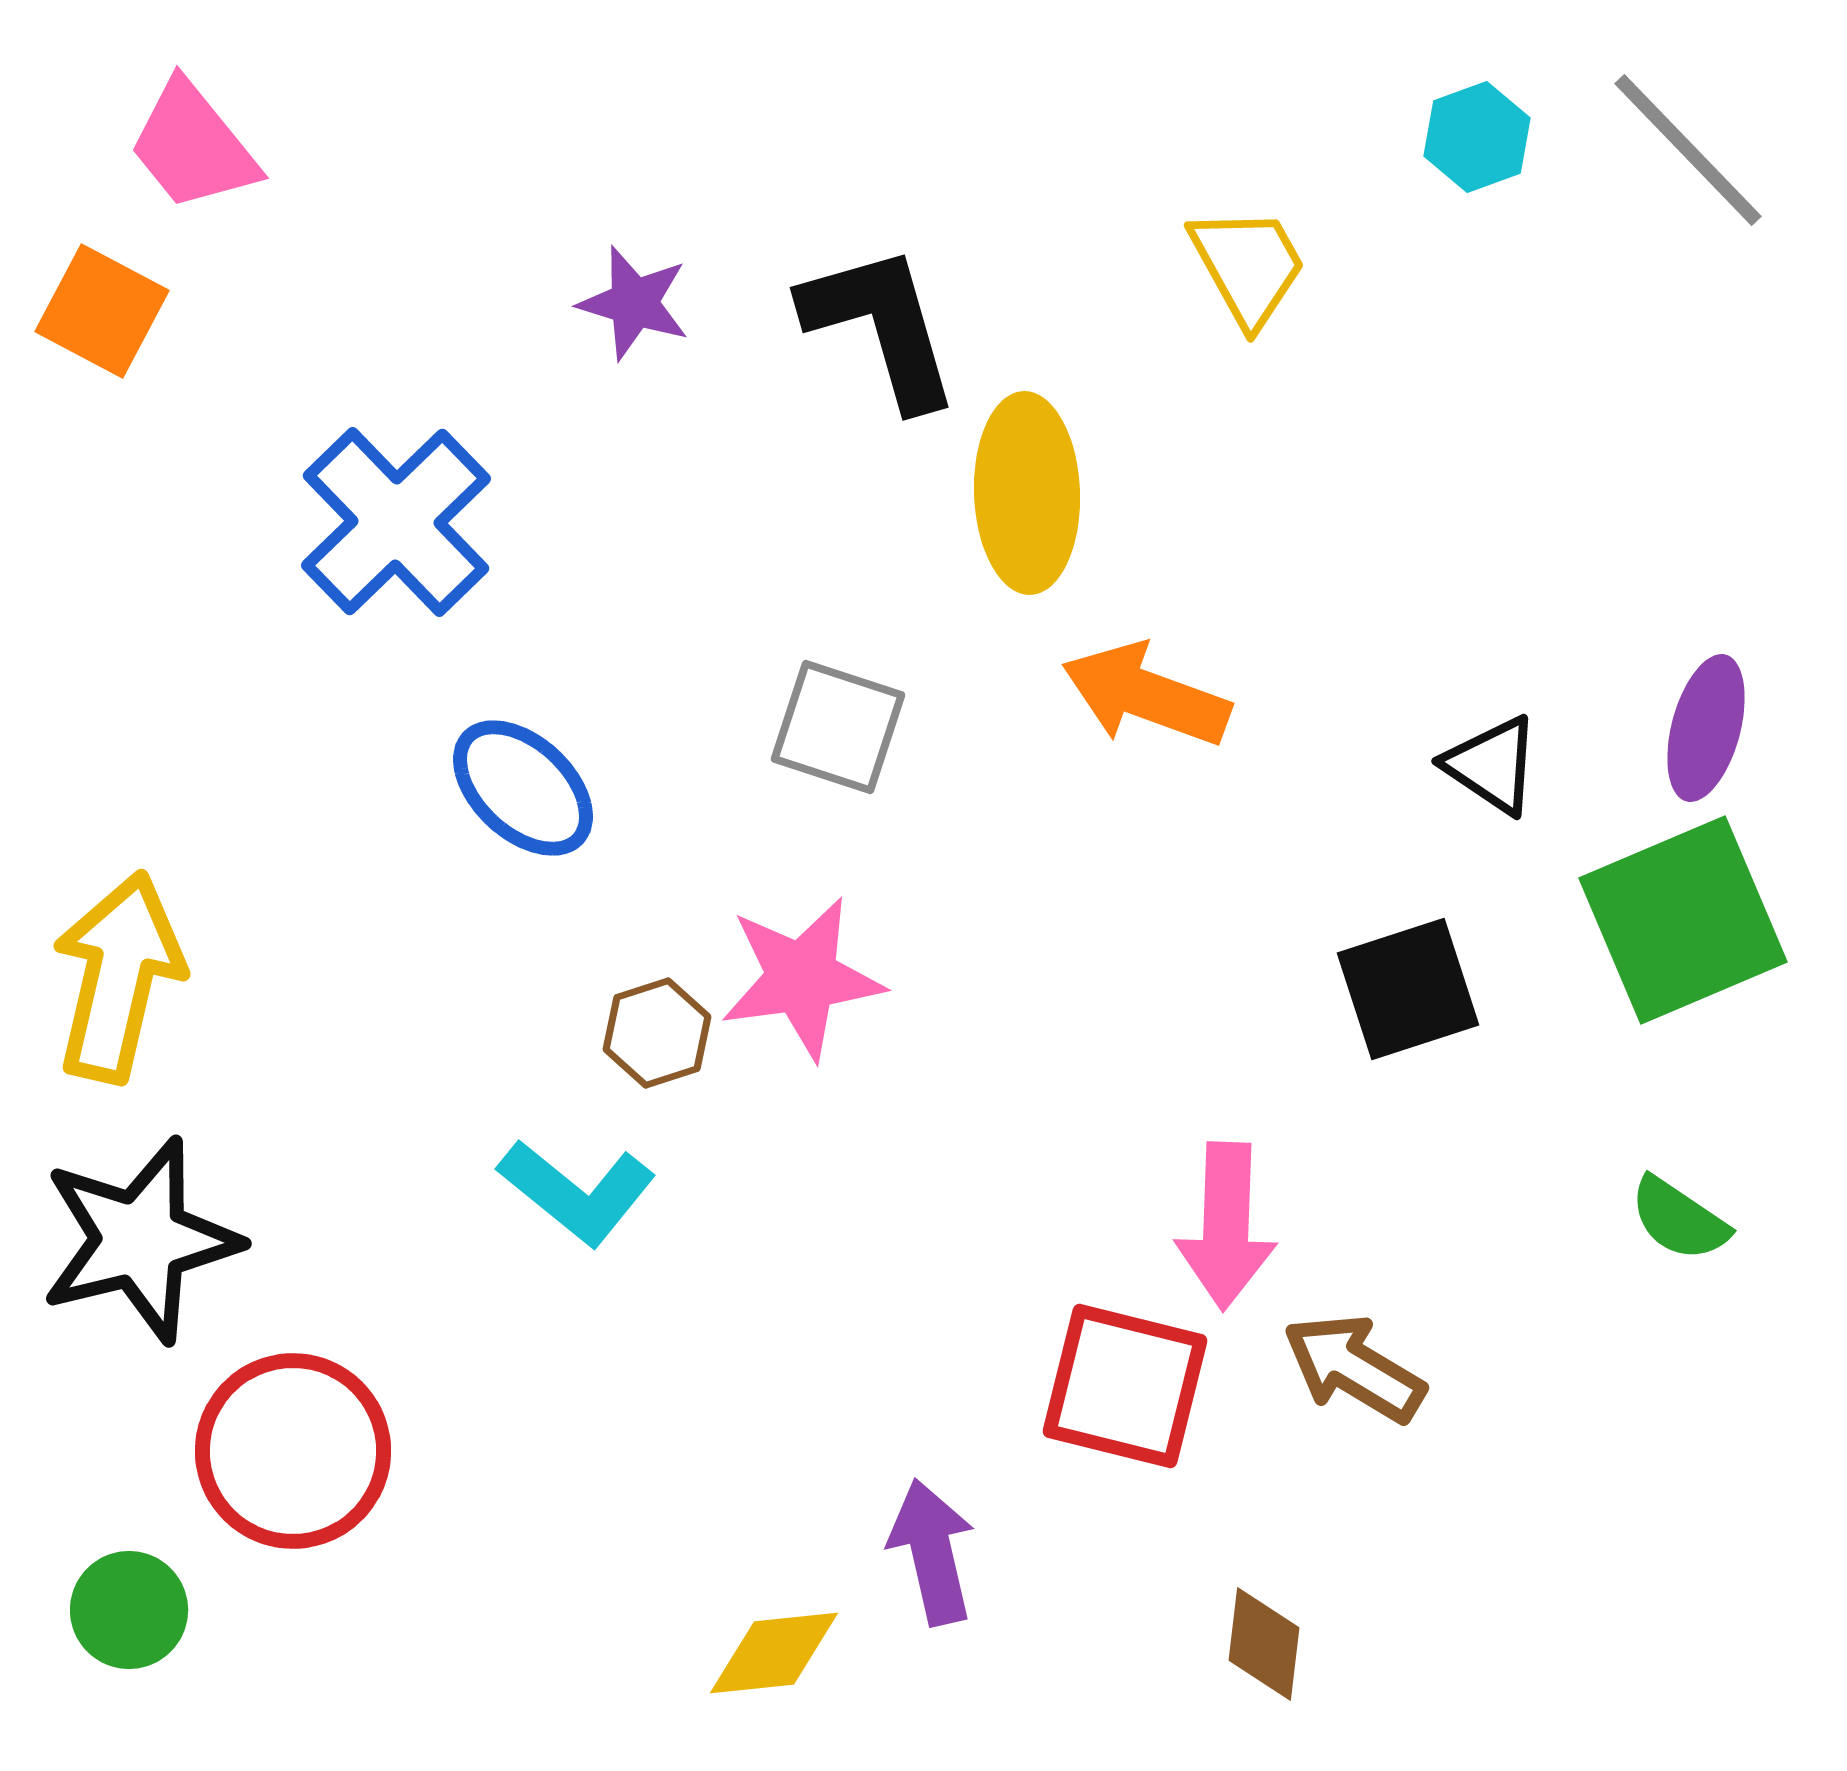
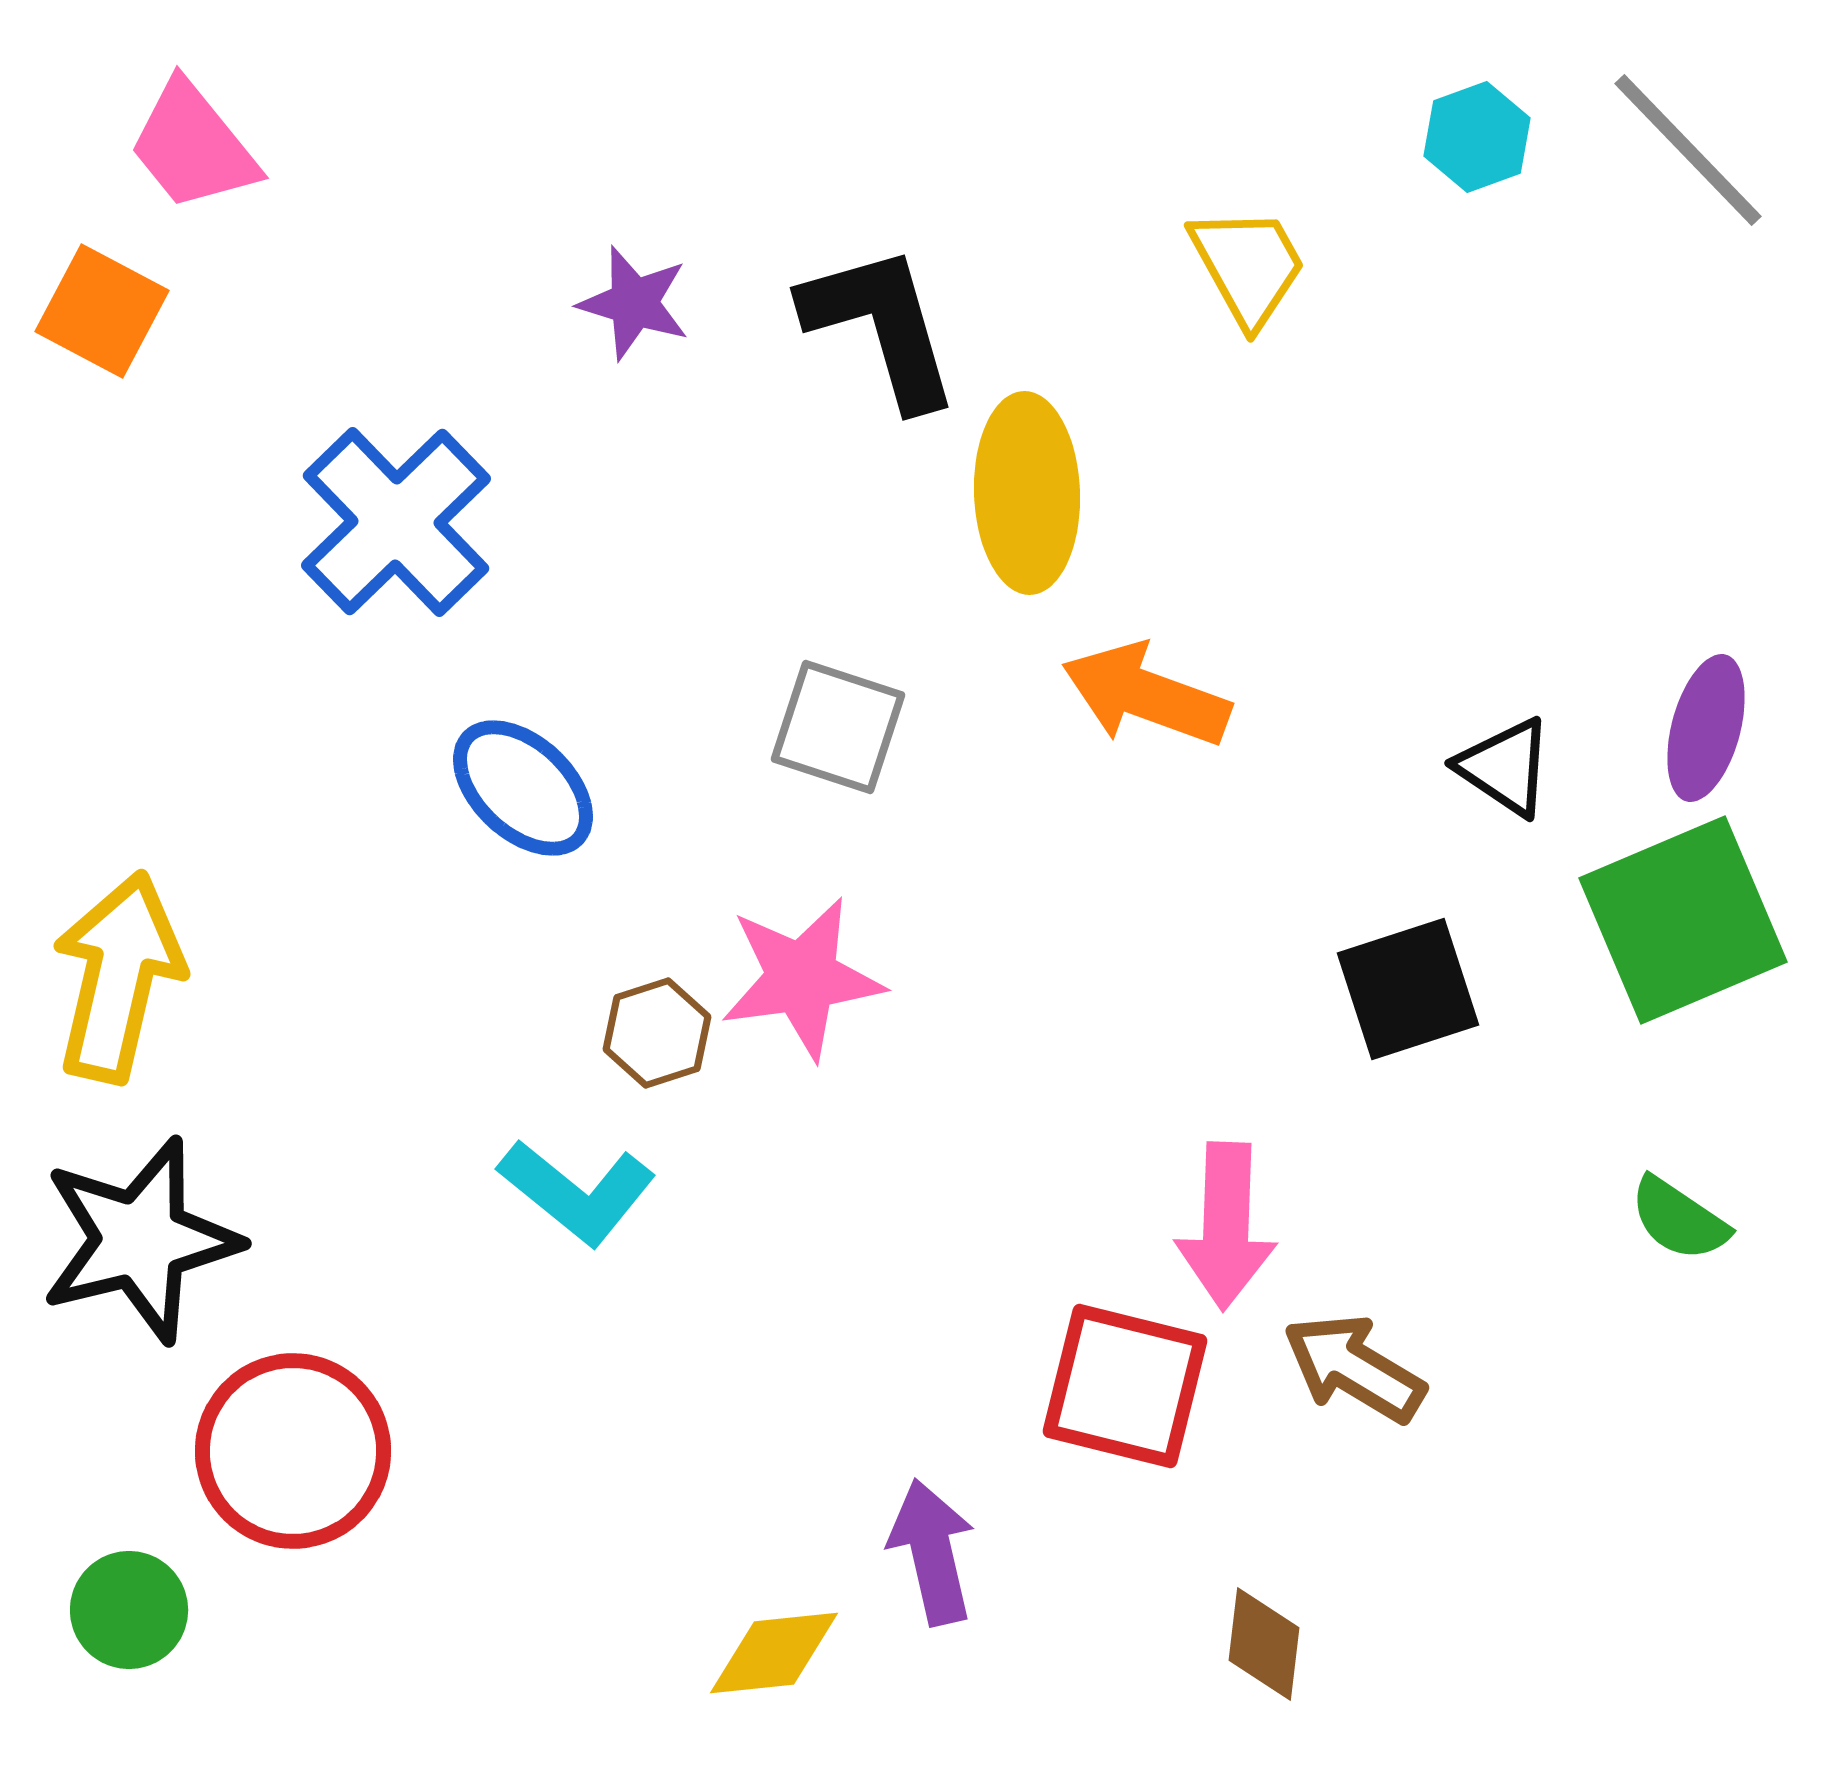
black triangle: moved 13 px right, 2 px down
